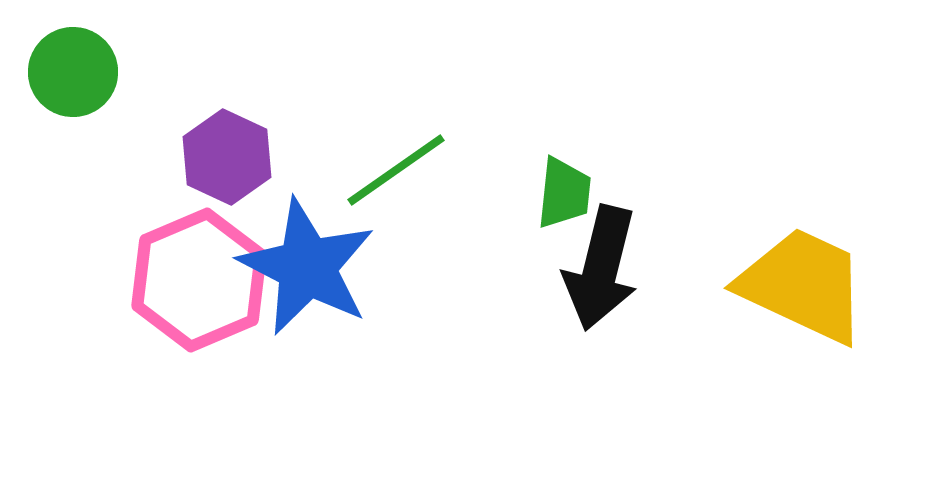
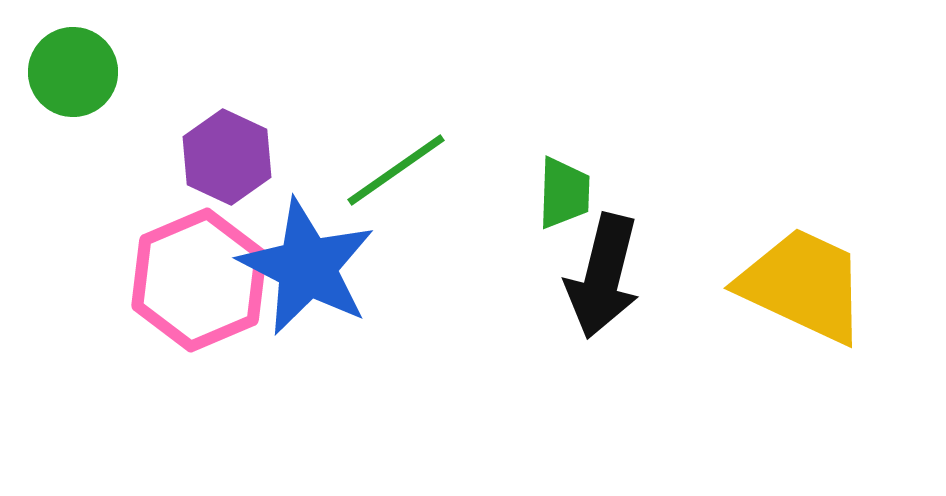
green trapezoid: rotated 4 degrees counterclockwise
black arrow: moved 2 px right, 8 px down
